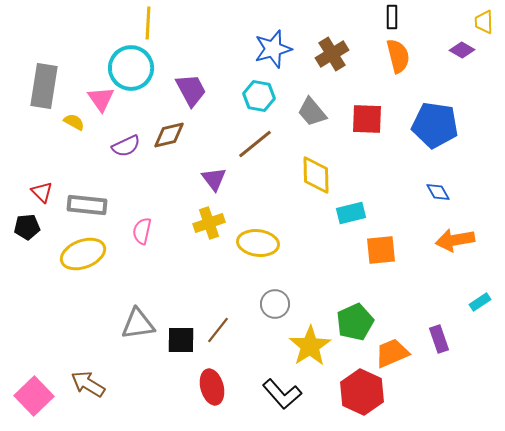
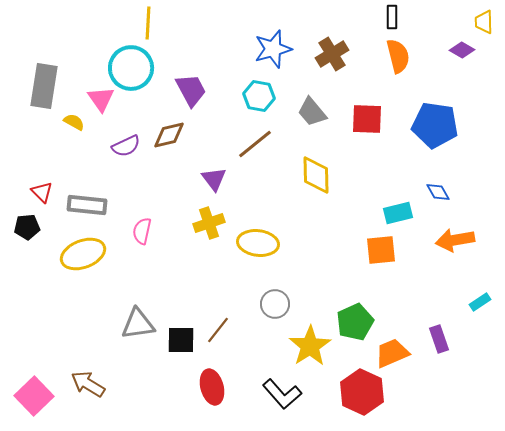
cyan rectangle at (351, 213): moved 47 px right
